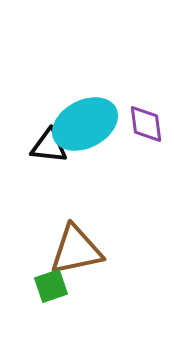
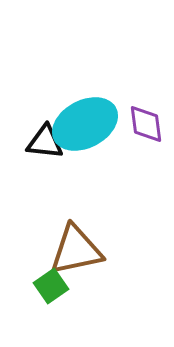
black triangle: moved 4 px left, 4 px up
green square: rotated 16 degrees counterclockwise
